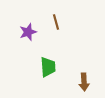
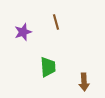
purple star: moved 5 px left
